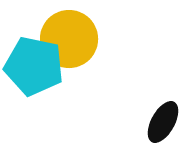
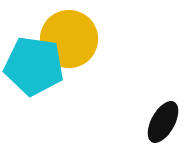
cyan pentagon: rotated 4 degrees counterclockwise
